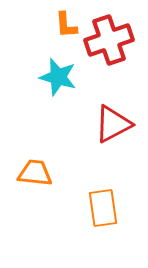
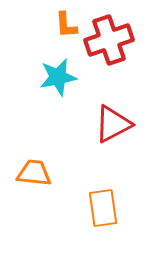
cyan star: rotated 27 degrees counterclockwise
orange trapezoid: moved 1 px left
